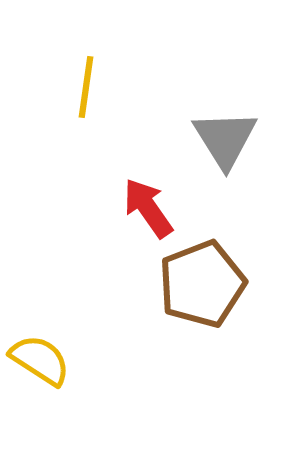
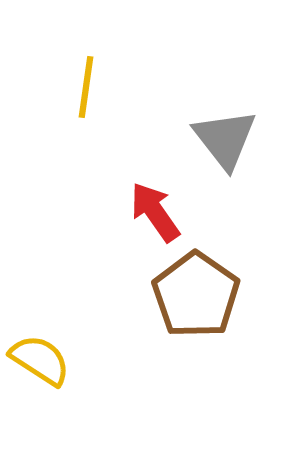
gray triangle: rotated 6 degrees counterclockwise
red arrow: moved 7 px right, 4 px down
brown pentagon: moved 6 px left, 11 px down; rotated 16 degrees counterclockwise
